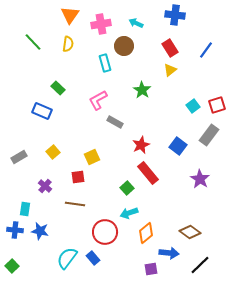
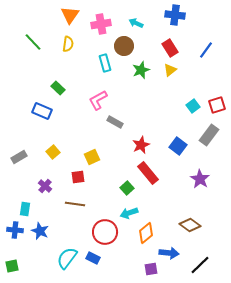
green star at (142, 90): moved 1 px left, 20 px up; rotated 18 degrees clockwise
blue star at (40, 231): rotated 12 degrees clockwise
brown diamond at (190, 232): moved 7 px up
blue rectangle at (93, 258): rotated 24 degrees counterclockwise
green square at (12, 266): rotated 32 degrees clockwise
